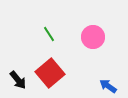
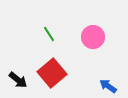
red square: moved 2 px right
black arrow: rotated 12 degrees counterclockwise
